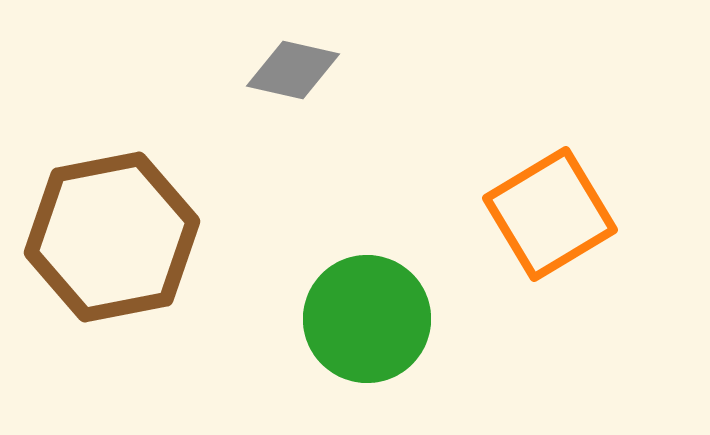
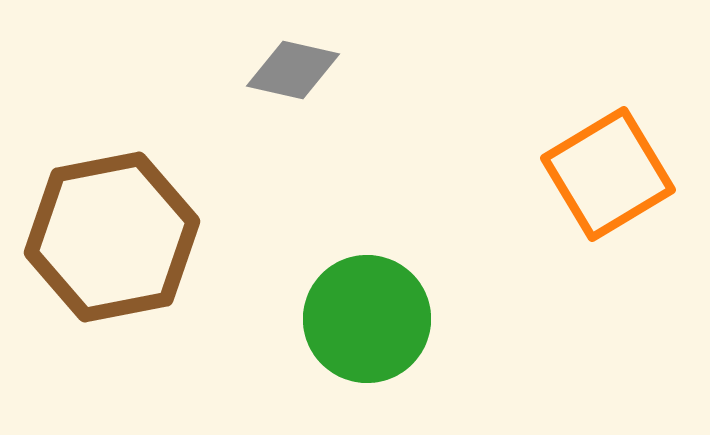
orange square: moved 58 px right, 40 px up
